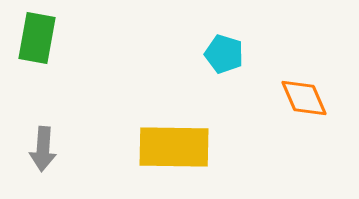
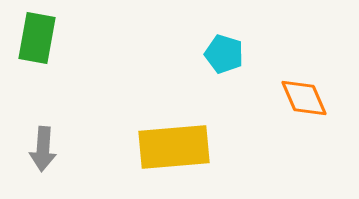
yellow rectangle: rotated 6 degrees counterclockwise
